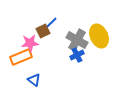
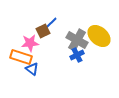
yellow ellipse: rotated 25 degrees counterclockwise
orange rectangle: rotated 40 degrees clockwise
blue triangle: moved 2 px left, 11 px up
